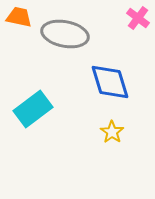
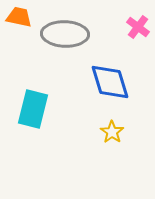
pink cross: moved 9 px down
gray ellipse: rotated 9 degrees counterclockwise
cyan rectangle: rotated 39 degrees counterclockwise
